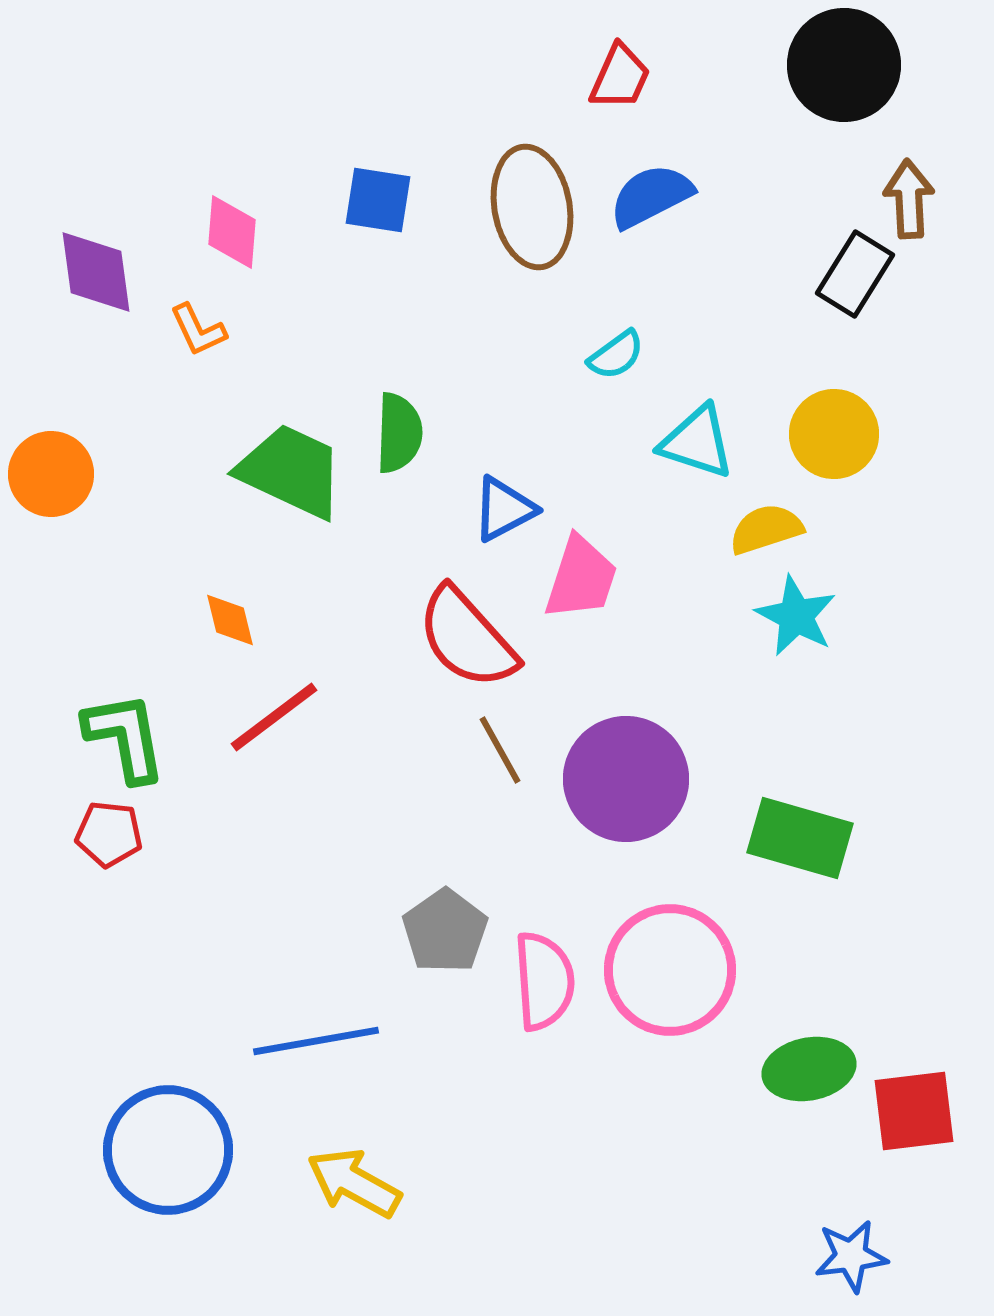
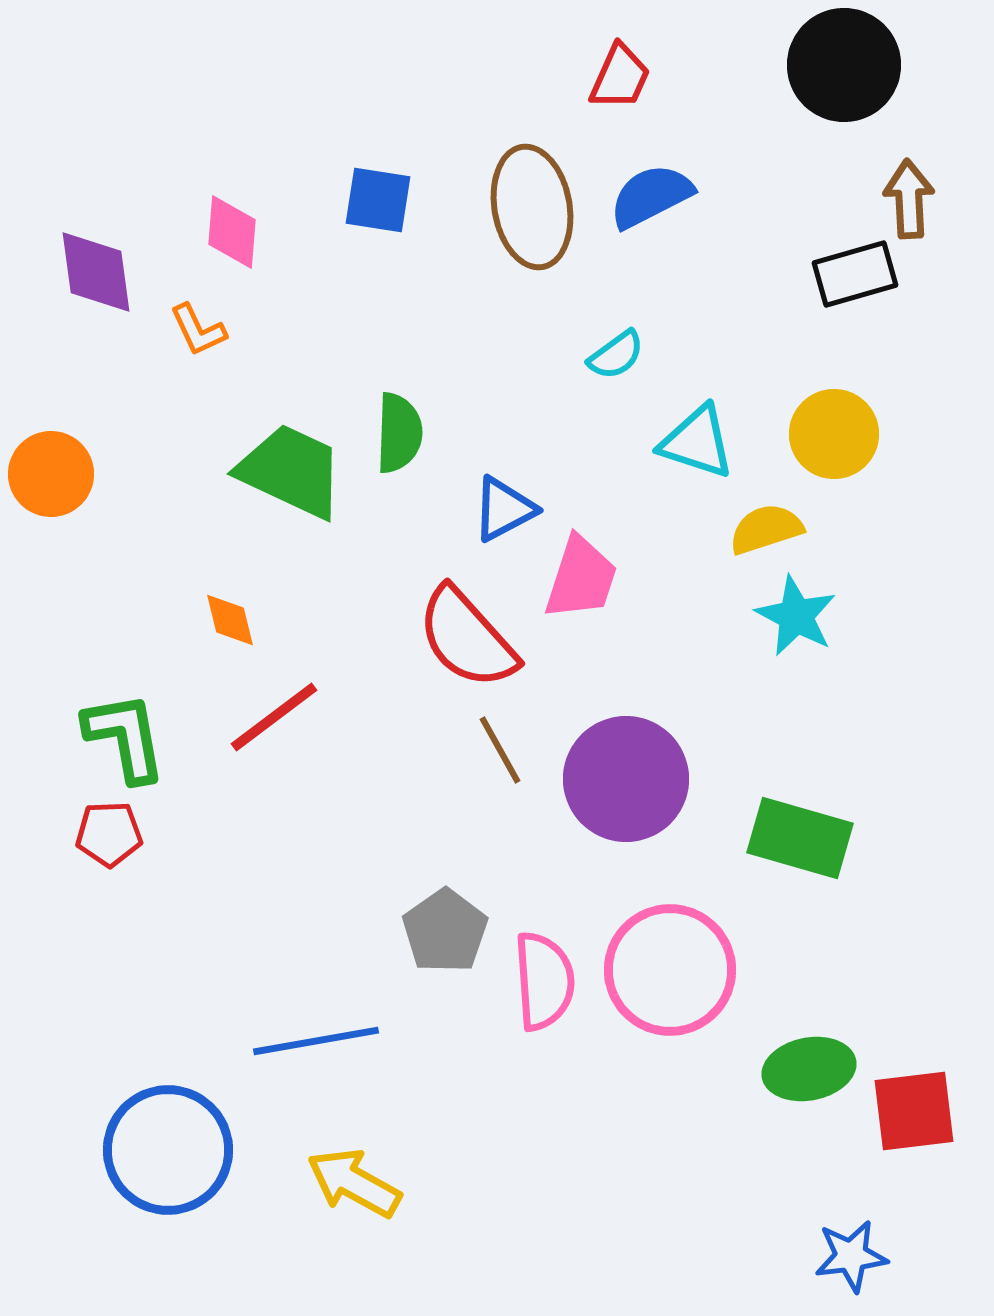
black rectangle: rotated 42 degrees clockwise
red pentagon: rotated 8 degrees counterclockwise
